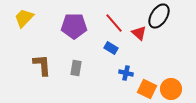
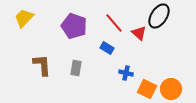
purple pentagon: rotated 20 degrees clockwise
blue rectangle: moved 4 px left
